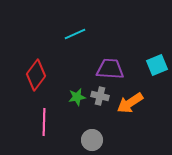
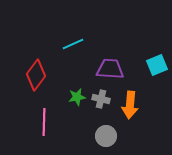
cyan line: moved 2 px left, 10 px down
gray cross: moved 1 px right, 3 px down
orange arrow: moved 2 px down; rotated 52 degrees counterclockwise
gray circle: moved 14 px right, 4 px up
